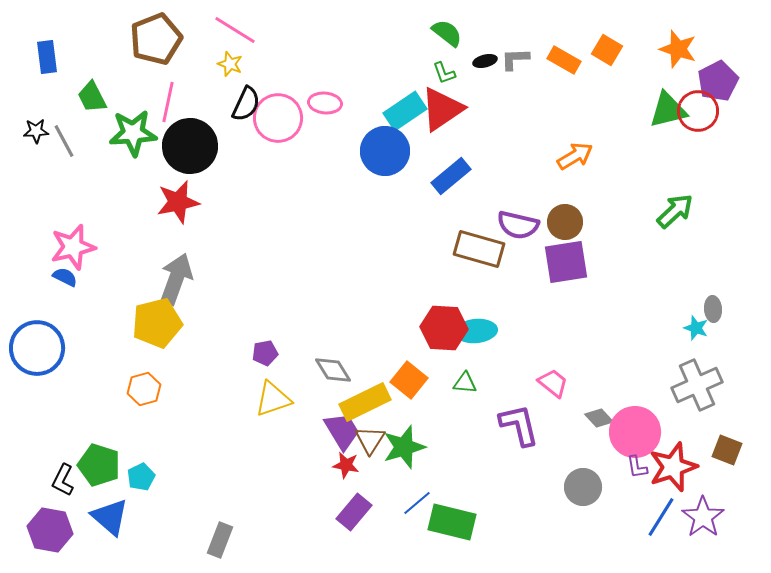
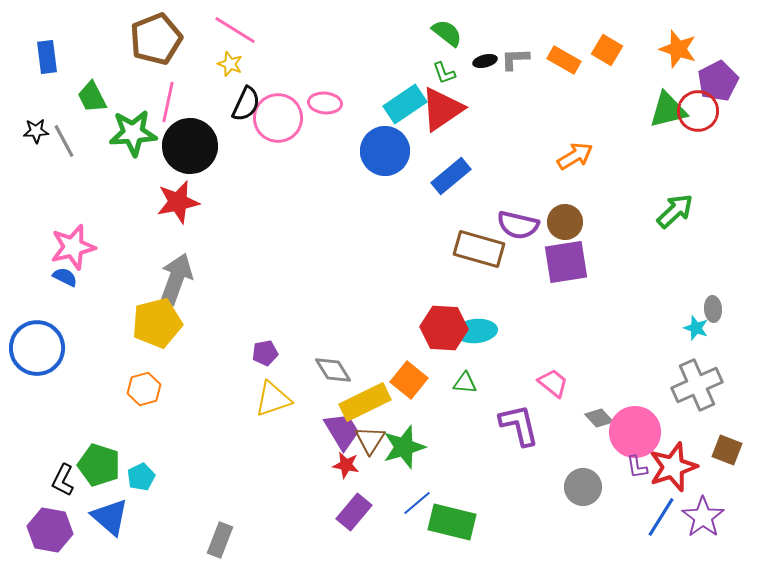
cyan rectangle at (405, 111): moved 7 px up
